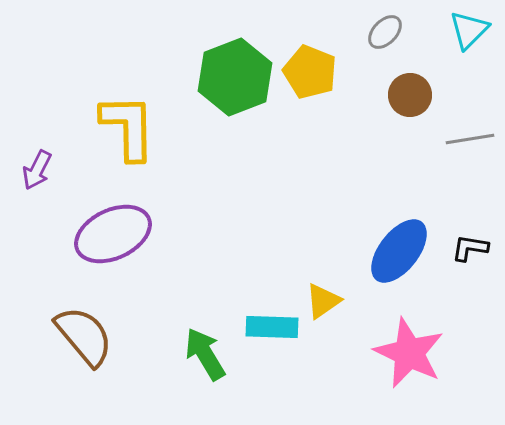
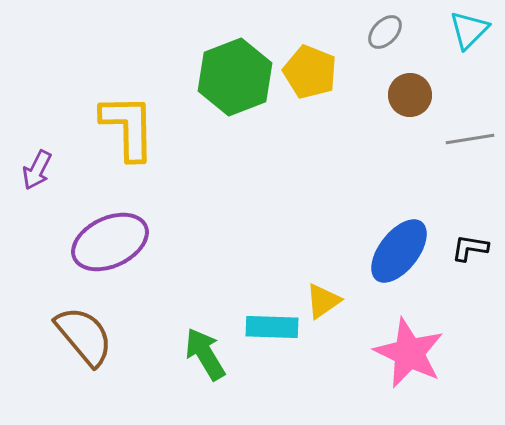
purple ellipse: moved 3 px left, 8 px down
